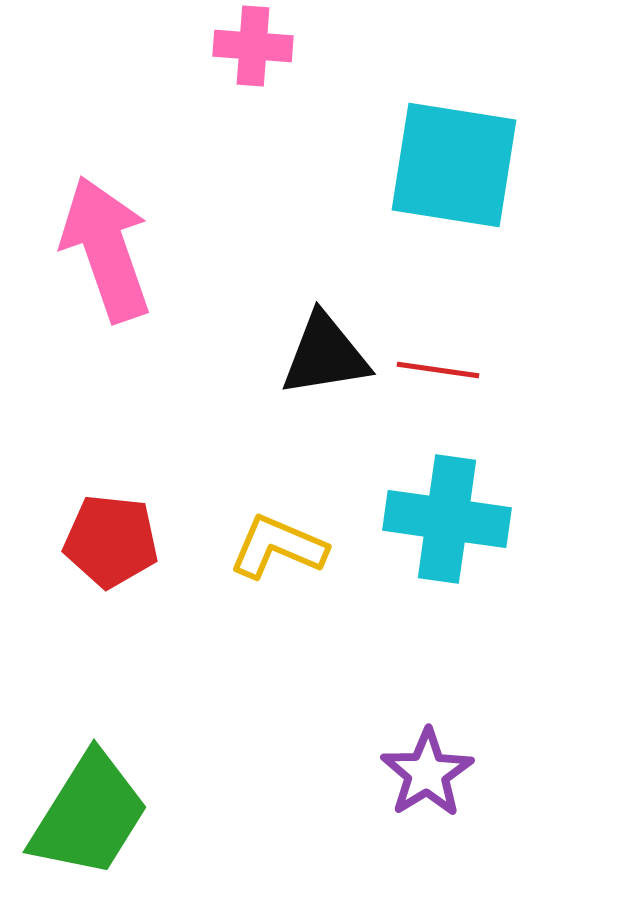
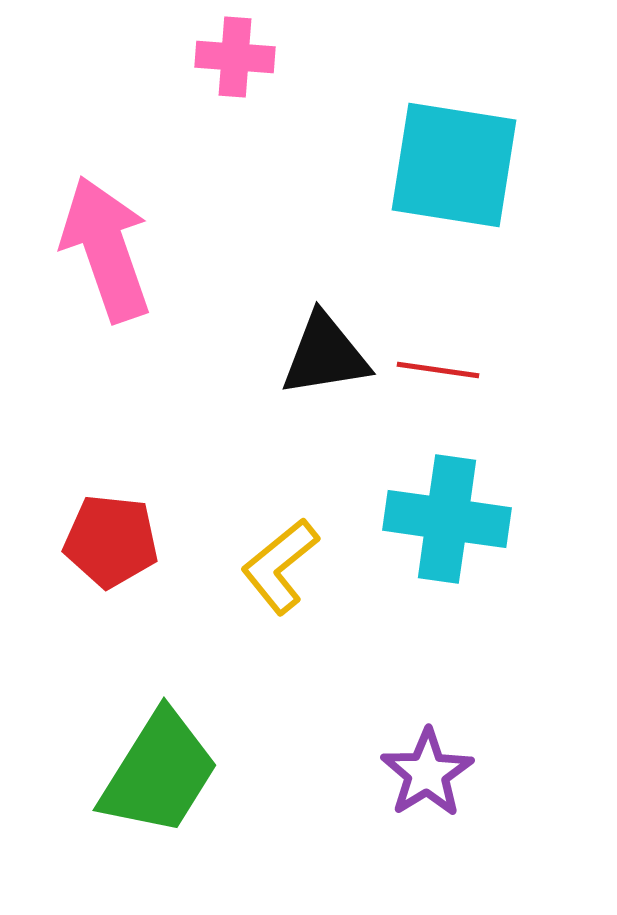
pink cross: moved 18 px left, 11 px down
yellow L-shape: moved 2 px right, 19 px down; rotated 62 degrees counterclockwise
green trapezoid: moved 70 px right, 42 px up
